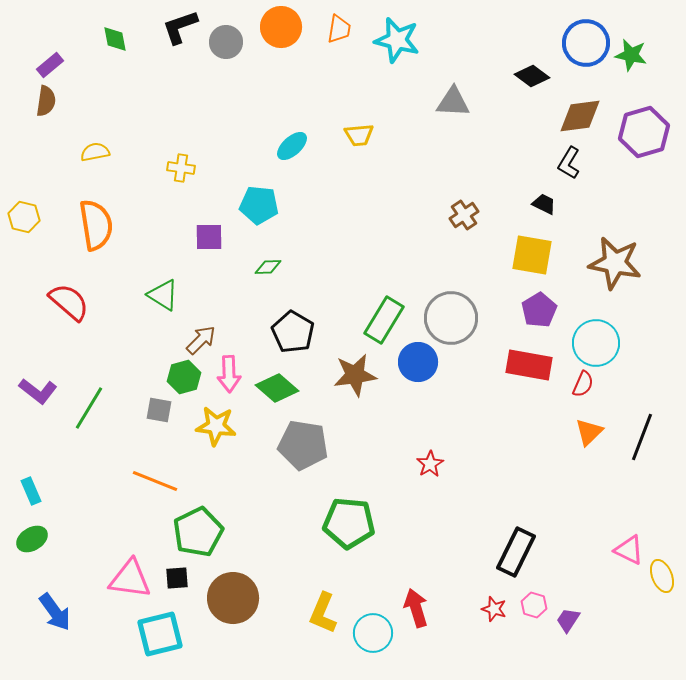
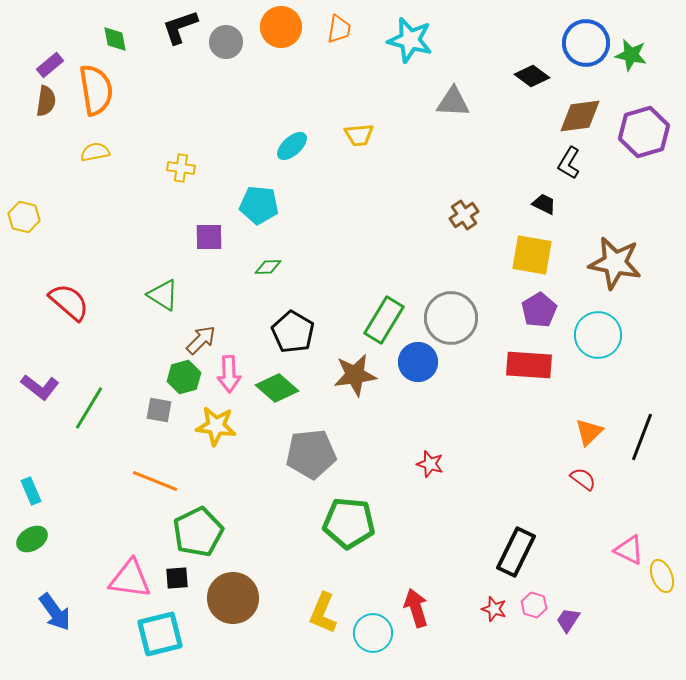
cyan star at (397, 40): moved 13 px right
orange semicircle at (96, 225): moved 135 px up
cyan circle at (596, 343): moved 2 px right, 8 px up
red rectangle at (529, 365): rotated 6 degrees counterclockwise
red semicircle at (583, 384): moved 95 px down; rotated 76 degrees counterclockwise
purple L-shape at (38, 391): moved 2 px right, 4 px up
gray pentagon at (303, 445): moved 8 px right, 9 px down; rotated 15 degrees counterclockwise
red star at (430, 464): rotated 24 degrees counterclockwise
